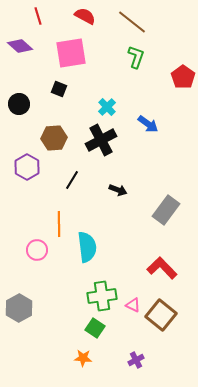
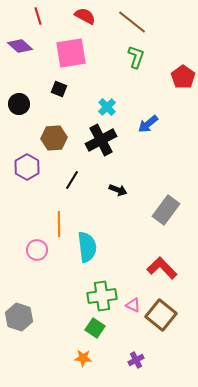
blue arrow: rotated 105 degrees clockwise
gray hexagon: moved 9 px down; rotated 12 degrees counterclockwise
